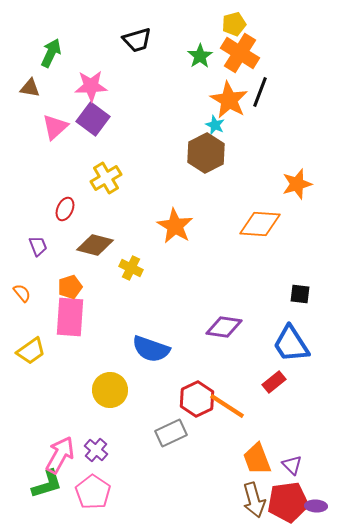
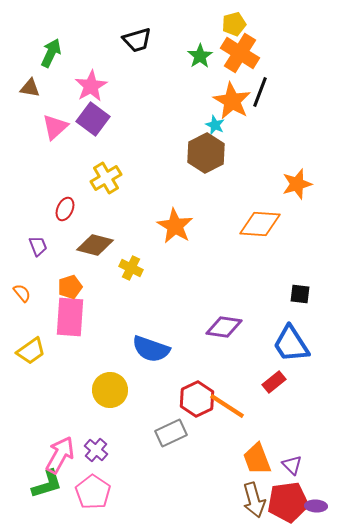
pink star at (91, 86): rotated 28 degrees counterclockwise
orange star at (229, 100): moved 3 px right, 1 px down
